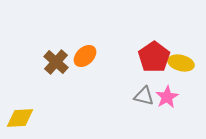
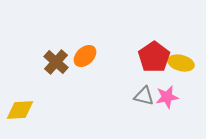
pink star: rotated 20 degrees clockwise
yellow diamond: moved 8 px up
